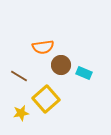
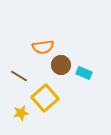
yellow square: moved 1 px left, 1 px up
